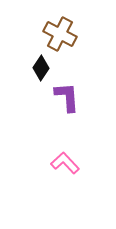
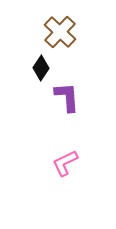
brown cross: moved 2 px up; rotated 16 degrees clockwise
pink L-shape: rotated 72 degrees counterclockwise
